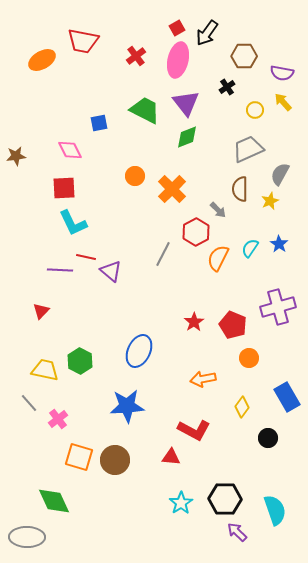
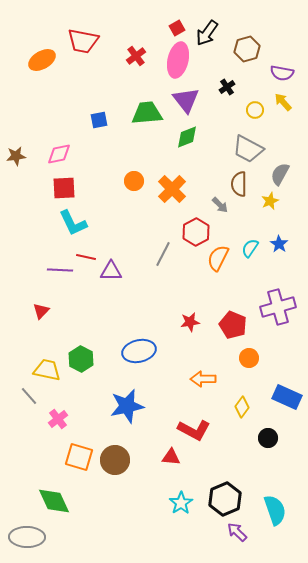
brown hexagon at (244, 56): moved 3 px right, 7 px up; rotated 15 degrees counterclockwise
purple triangle at (186, 103): moved 3 px up
green trapezoid at (145, 110): moved 2 px right, 3 px down; rotated 32 degrees counterclockwise
blue square at (99, 123): moved 3 px up
gray trapezoid at (248, 149): rotated 128 degrees counterclockwise
pink diamond at (70, 150): moved 11 px left, 4 px down; rotated 75 degrees counterclockwise
orange circle at (135, 176): moved 1 px left, 5 px down
brown semicircle at (240, 189): moved 1 px left, 5 px up
gray arrow at (218, 210): moved 2 px right, 5 px up
purple triangle at (111, 271): rotated 40 degrees counterclockwise
red star at (194, 322): moved 4 px left; rotated 24 degrees clockwise
blue ellipse at (139, 351): rotated 52 degrees clockwise
green hexagon at (80, 361): moved 1 px right, 2 px up
yellow trapezoid at (45, 370): moved 2 px right
orange arrow at (203, 379): rotated 10 degrees clockwise
blue rectangle at (287, 397): rotated 36 degrees counterclockwise
gray line at (29, 403): moved 7 px up
blue star at (127, 406): rotated 8 degrees counterclockwise
black hexagon at (225, 499): rotated 24 degrees counterclockwise
